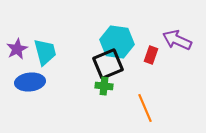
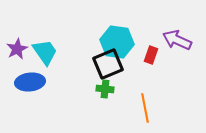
cyan trapezoid: rotated 20 degrees counterclockwise
green cross: moved 1 px right, 3 px down
orange line: rotated 12 degrees clockwise
